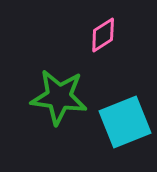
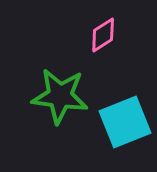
green star: moved 1 px right, 1 px up
